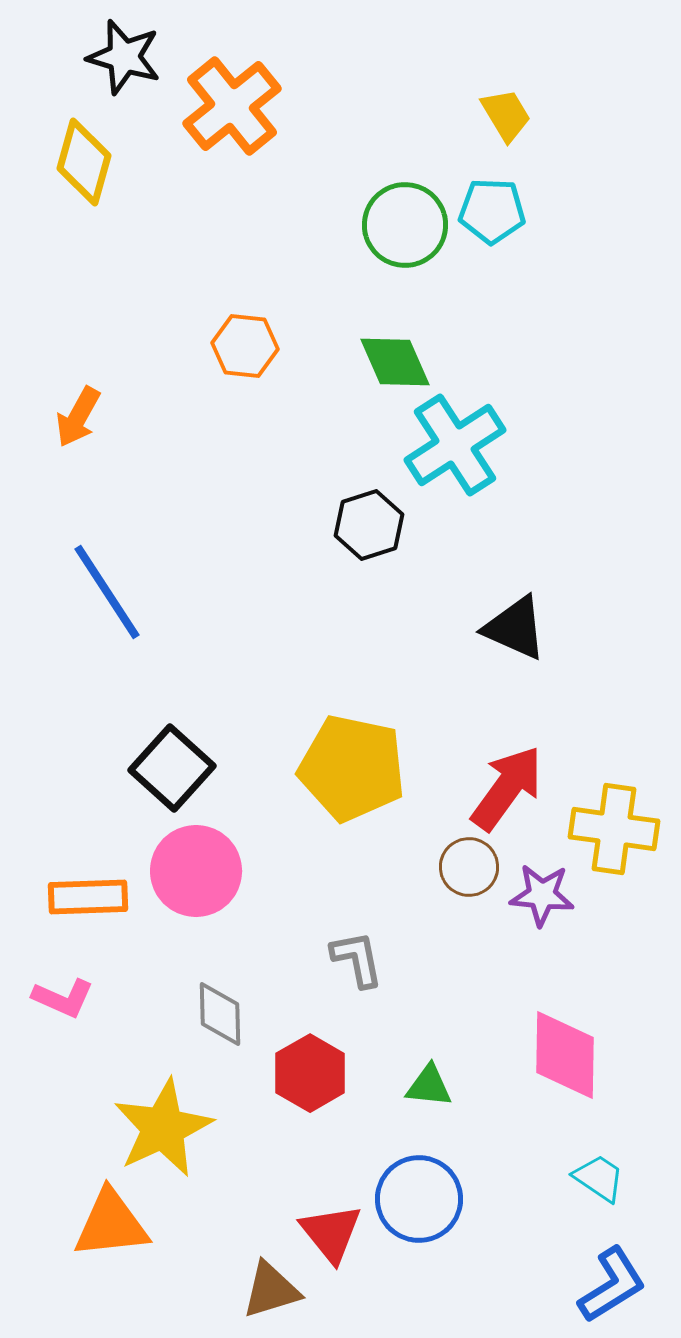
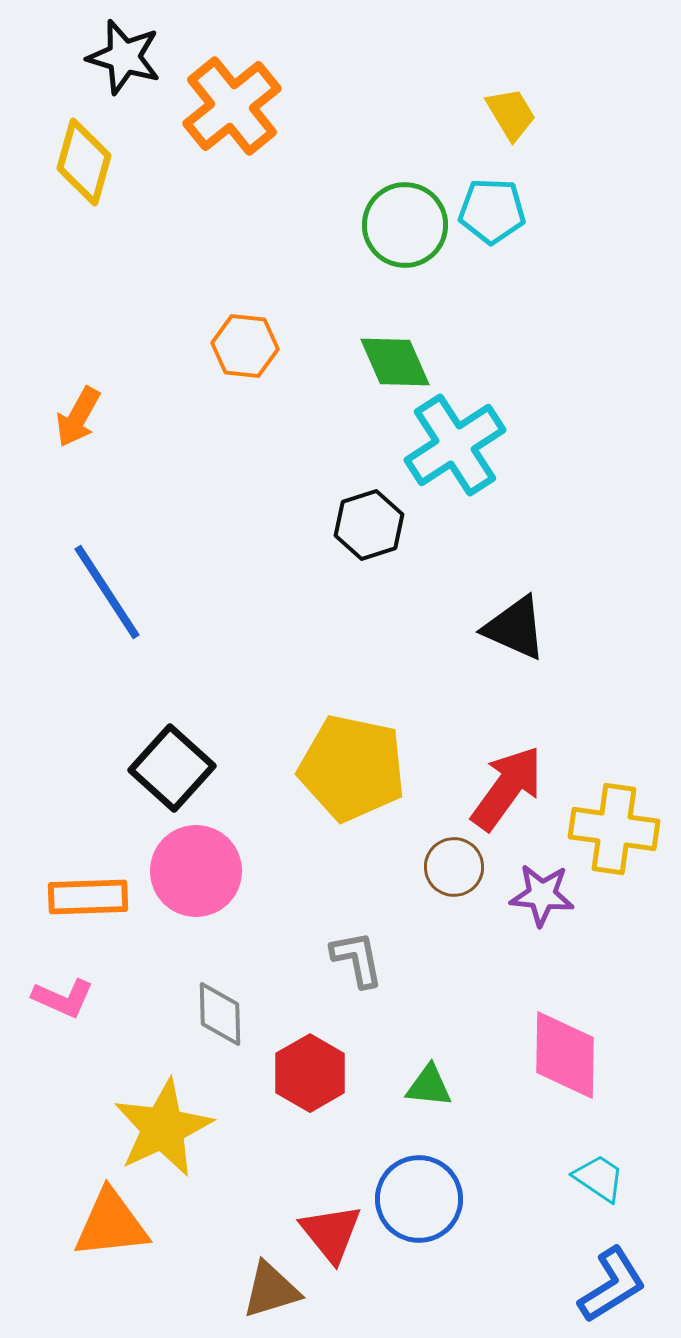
yellow trapezoid: moved 5 px right, 1 px up
brown circle: moved 15 px left
